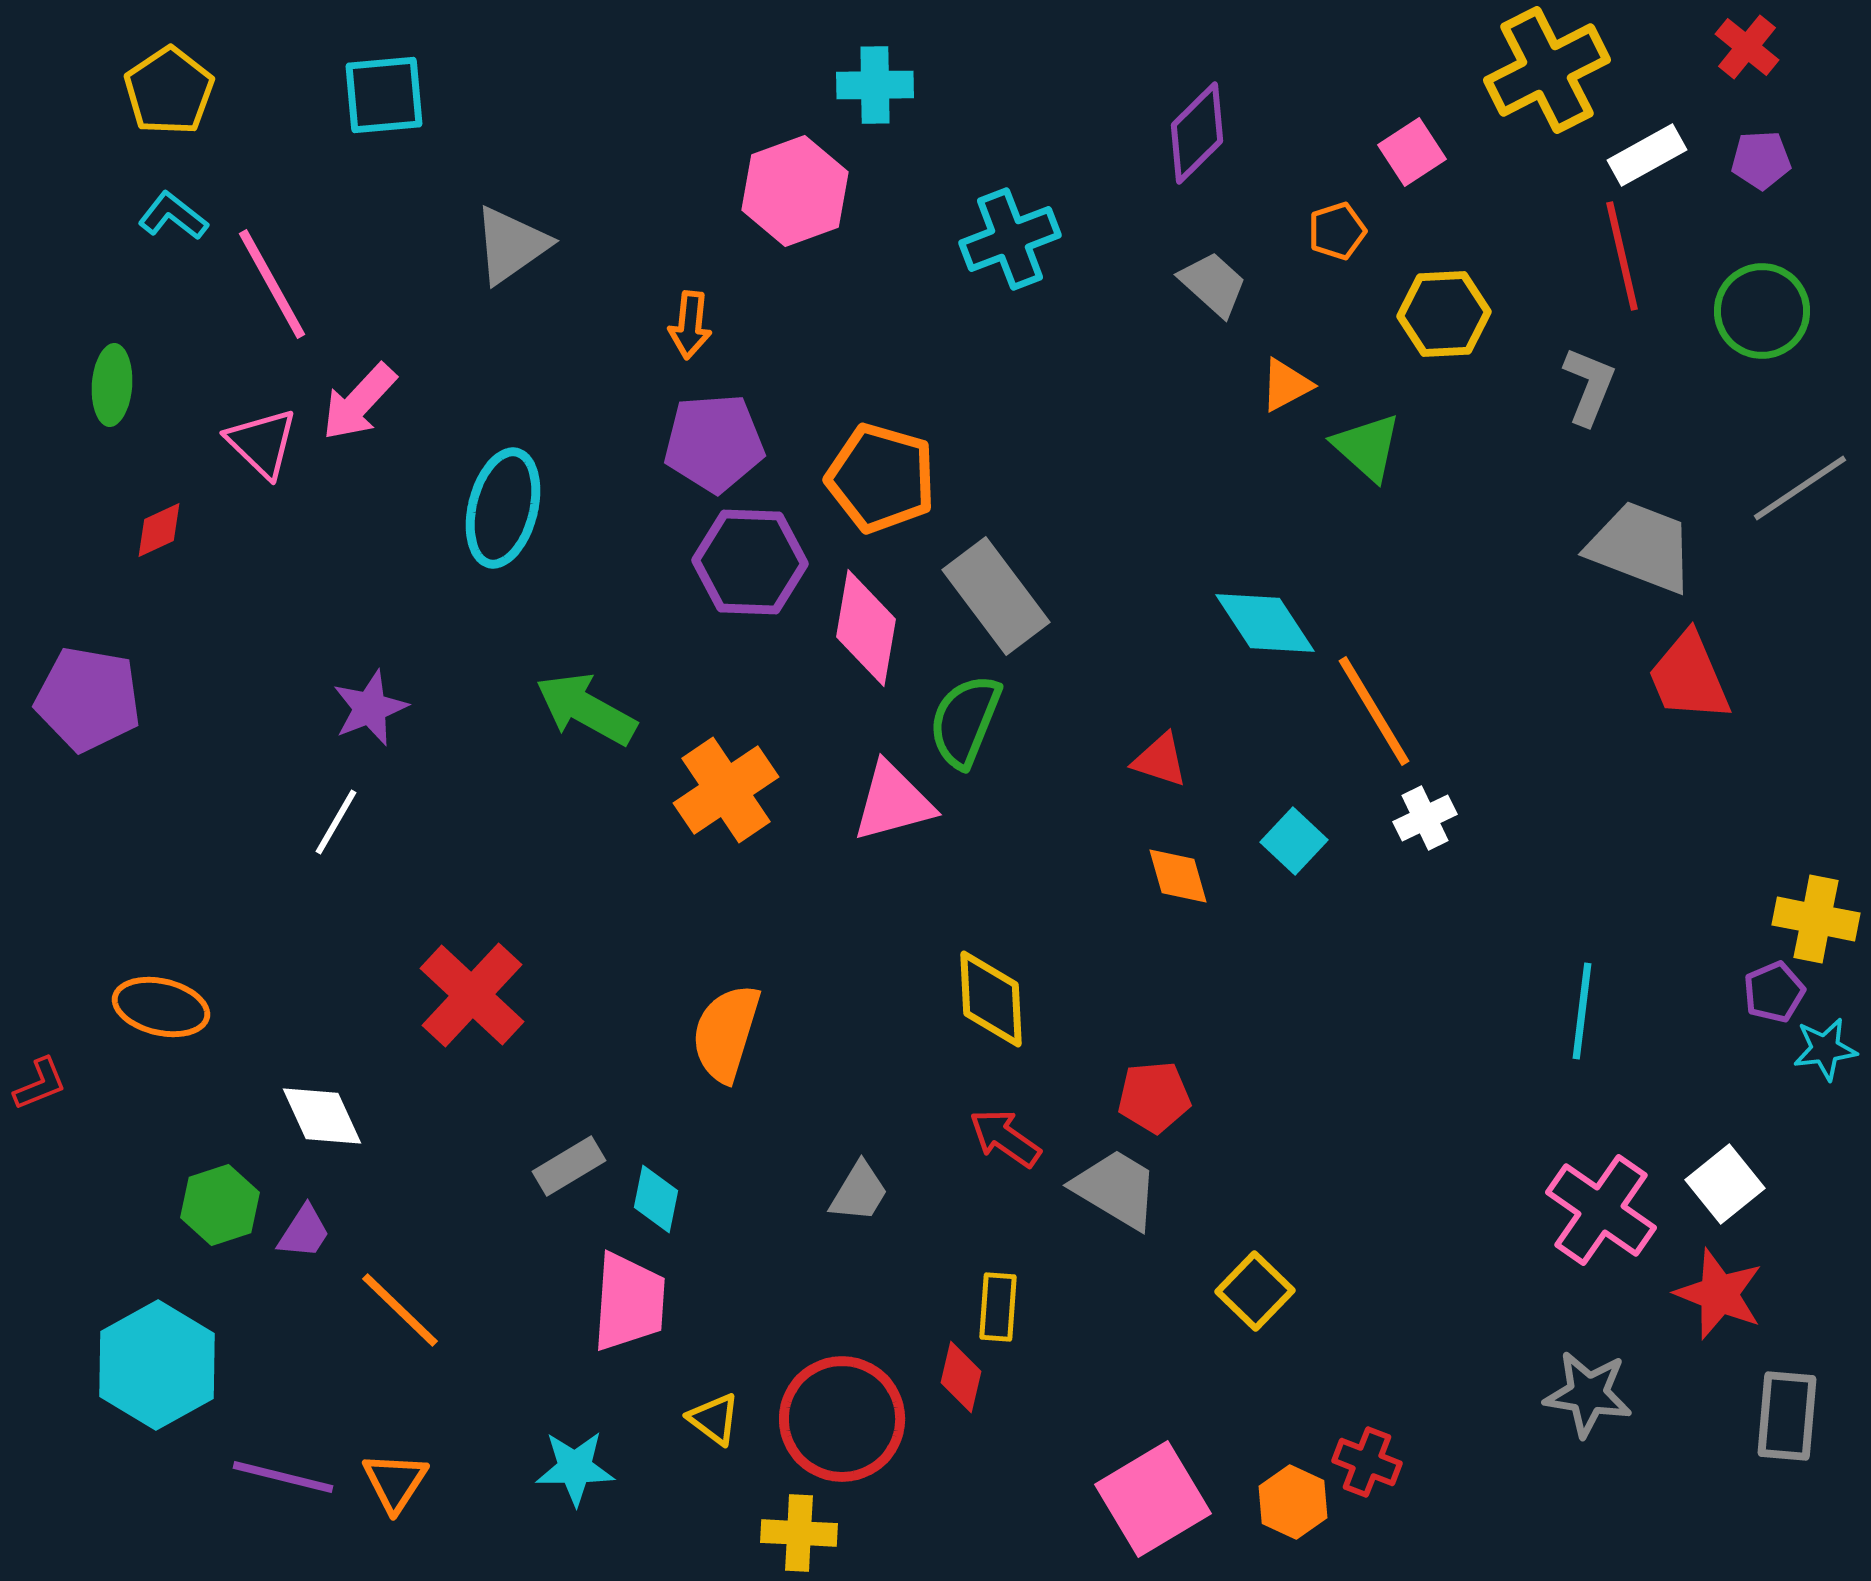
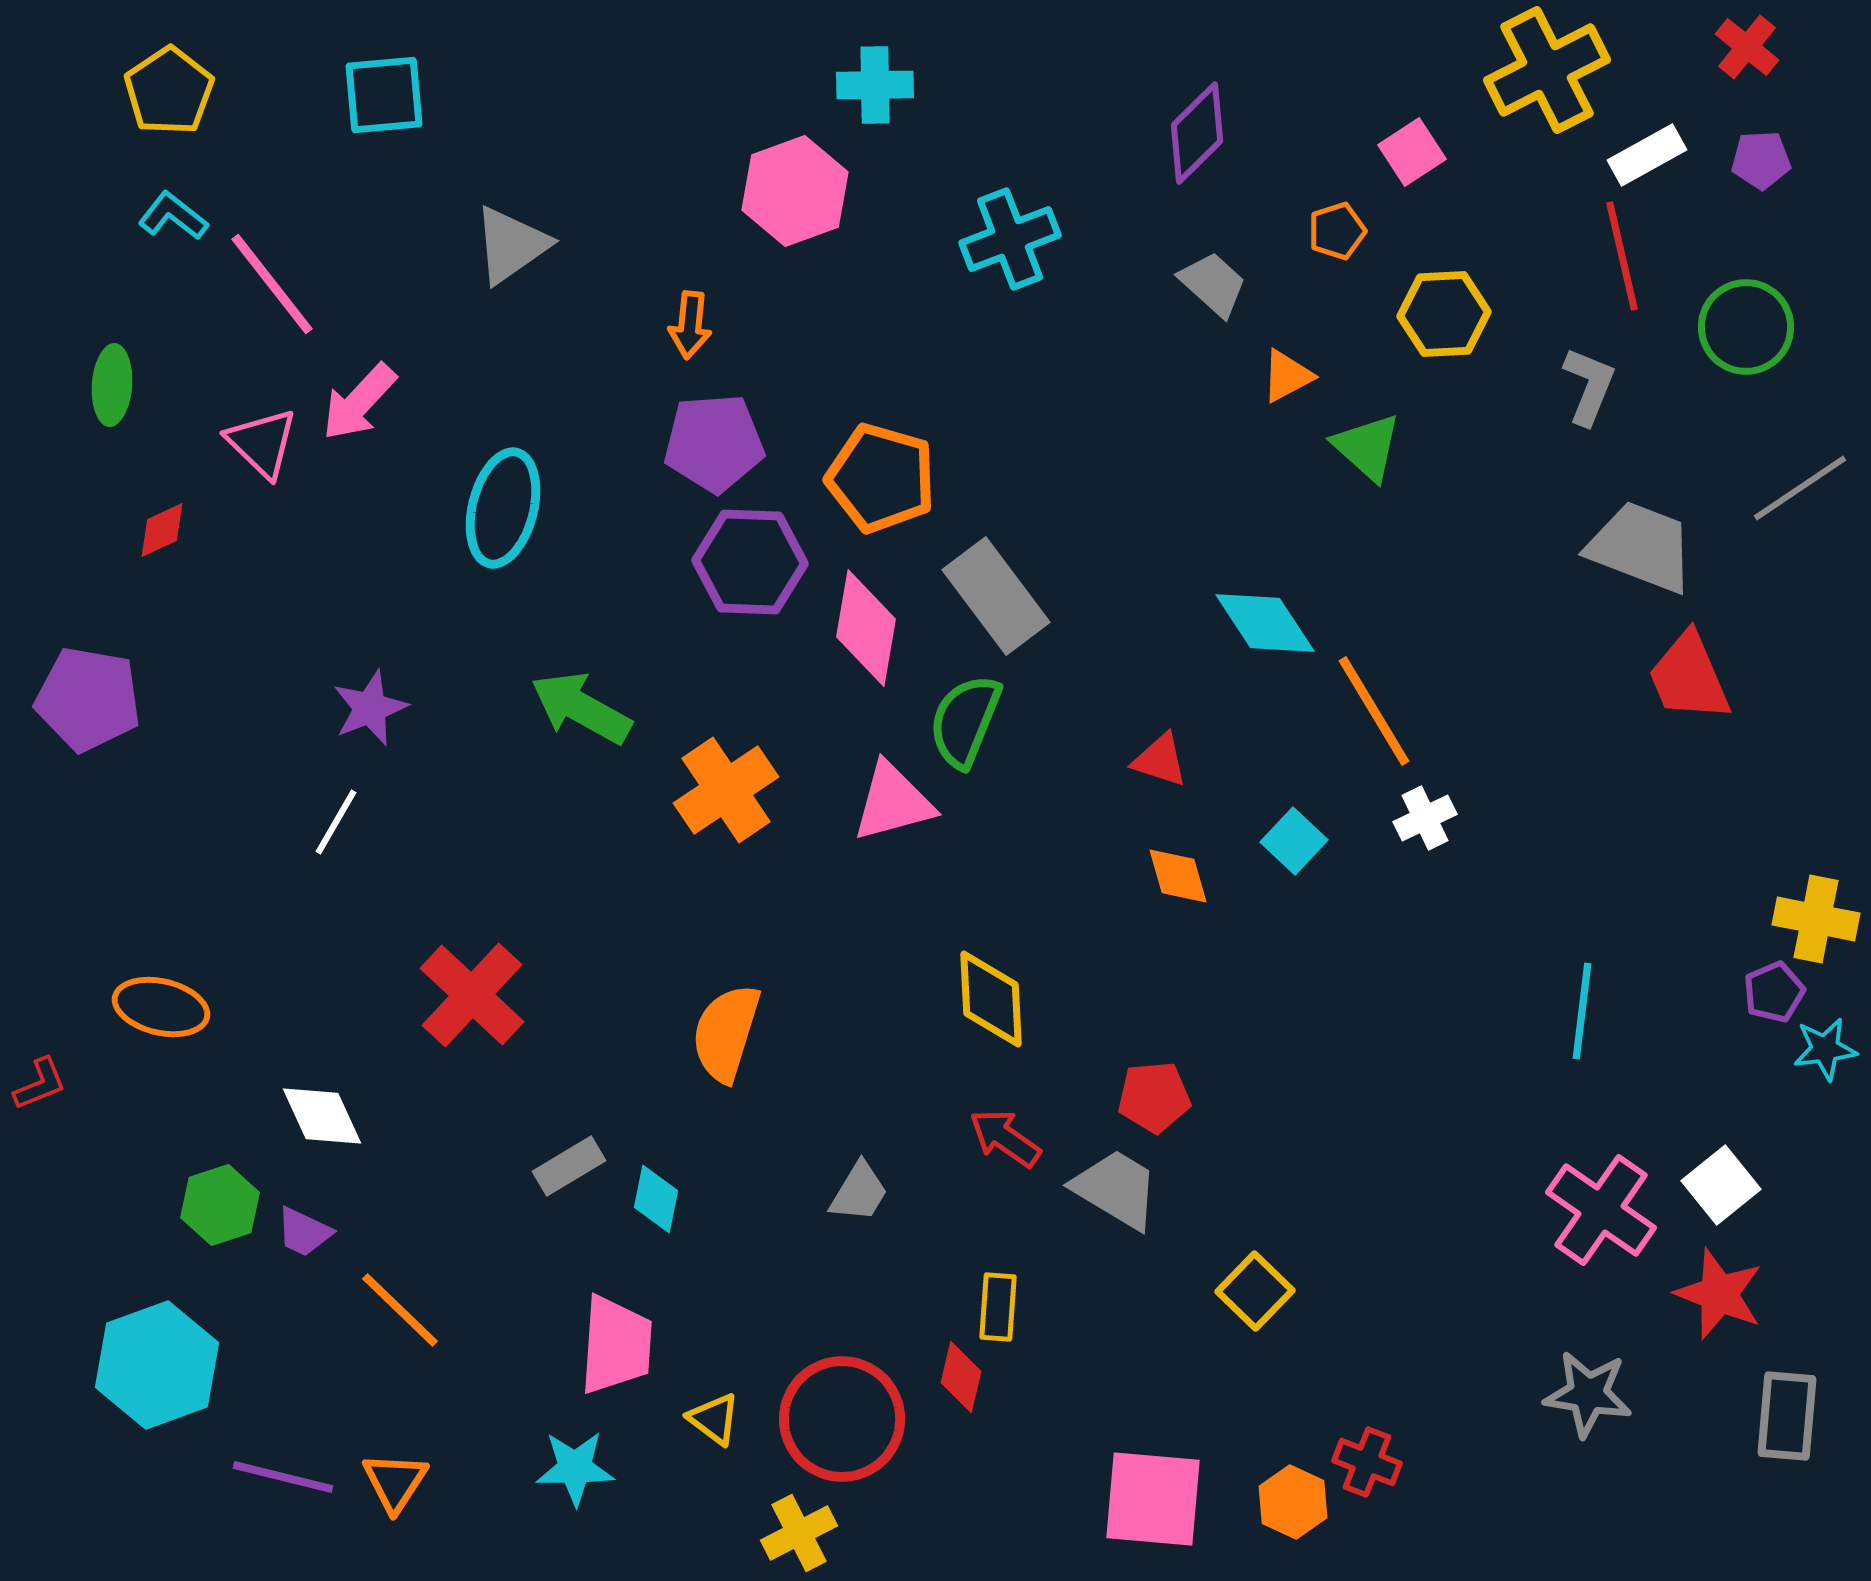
pink line at (272, 284): rotated 9 degrees counterclockwise
green circle at (1762, 311): moved 16 px left, 16 px down
orange triangle at (1286, 385): moved 1 px right, 9 px up
red diamond at (159, 530): moved 3 px right
green arrow at (586, 709): moved 5 px left, 1 px up
white square at (1725, 1184): moved 4 px left, 1 px down
purple trapezoid at (304, 1232): rotated 82 degrees clockwise
pink trapezoid at (629, 1302): moved 13 px left, 43 px down
cyan hexagon at (157, 1365): rotated 9 degrees clockwise
pink square at (1153, 1499): rotated 36 degrees clockwise
yellow cross at (799, 1533): rotated 30 degrees counterclockwise
